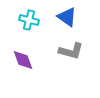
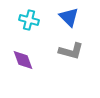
blue triangle: moved 2 px right; rotated 10 degrees clockwise
